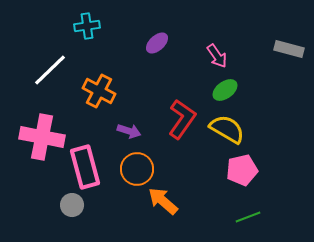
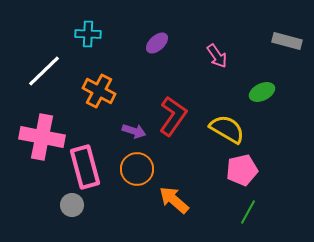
cyan cross: moved 1 px right, 8 px down; rotated 10 degrees clockwise
gray rectangle: moved 2 px left, 8 px up
white line: moved 6 px left, 1 px down
green ellipse: moved 37 px right, 2 px down; rotated 10 degrees clockwise
red L-shape: moved 9 px left, 3 px up
purple arrow: moved 5 px right
orange arrow: moved 11 px right, 1 px up
green line: moved 5 px up; rotated 40 degrees counterclockwise
